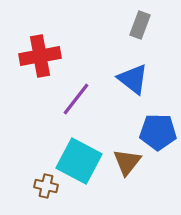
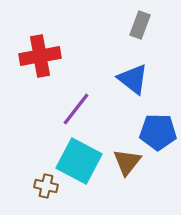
purple line: moved 10 px down
